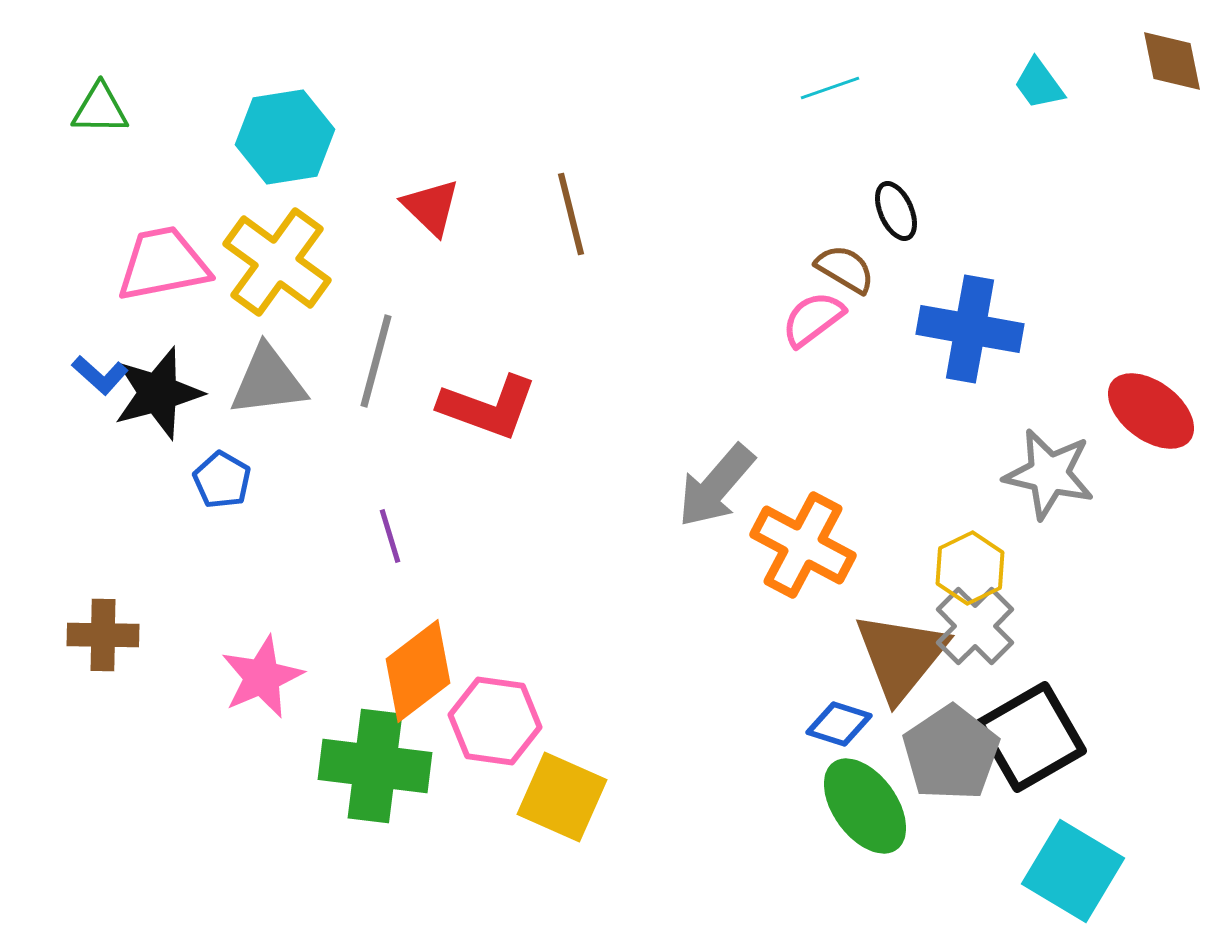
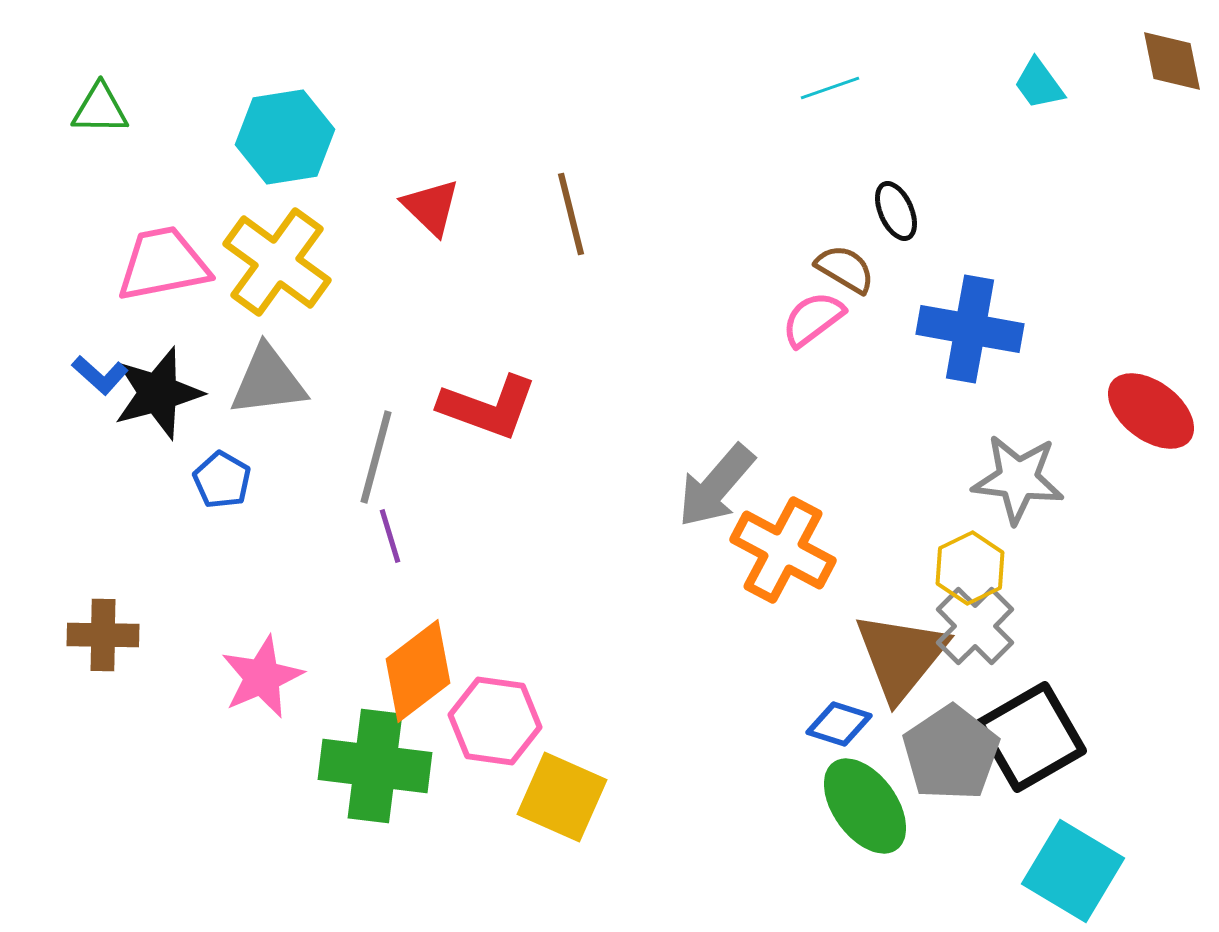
gray line: moved 96 px down
gray star: moved 31 px left, 5 px down; rotated 6 degrees counterclockwise
orange cross: moved 20 px left, 5 px down
